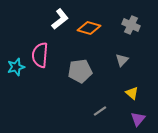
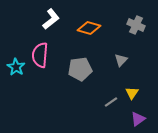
white L-shape: moved 9 px left
gray cross: moved 5 px right
gray triangle: moved 1 px left
cyan star: rotated 24 degrees counterclockwise
gray pentagon: moved 2 px up
yellow triangle: rotated 24 degrees clockwise
gray line: moved 11 px right, 9 px up
purple triangle: rotated 14 degrees clockwise
